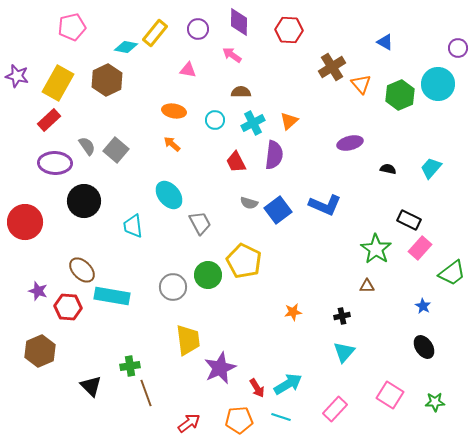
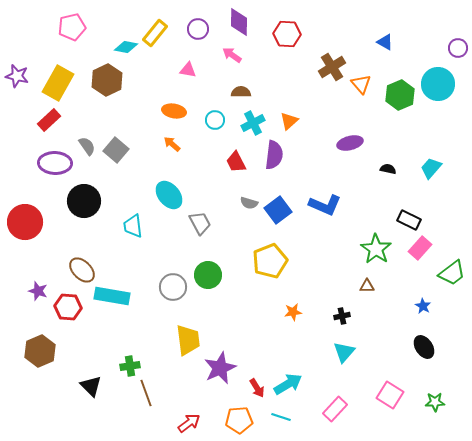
red hexagon at (289, 30): moved 2 px left, 4 px down
yellow pentagon at (244, 261): moved 26 px right; rotated 24 degrees clockwise
